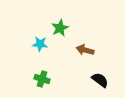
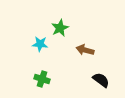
black semicircle: moved 1 px right
